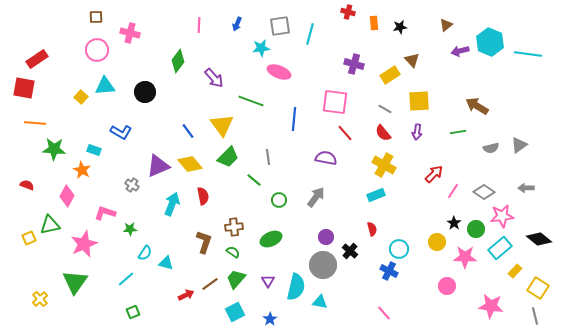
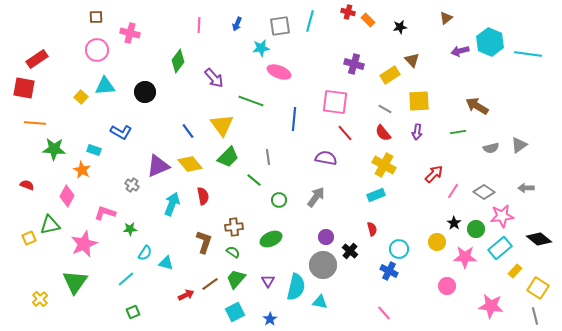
orange rectangle at (374, 23): moved 6 px left, 3 px up; rotated 40 degrees counterclockwise
brown triangle at (446, 25): moved 7 px up
cyan line at (310, 34): moved 13 px up
